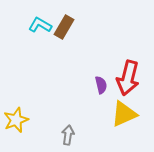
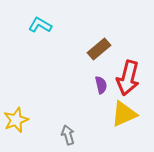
brown rectangle: moved 35 px right, 22 px down; rotated 20 degrees clockwise
gray arrow: rotated 24 degrees counterclockwise
